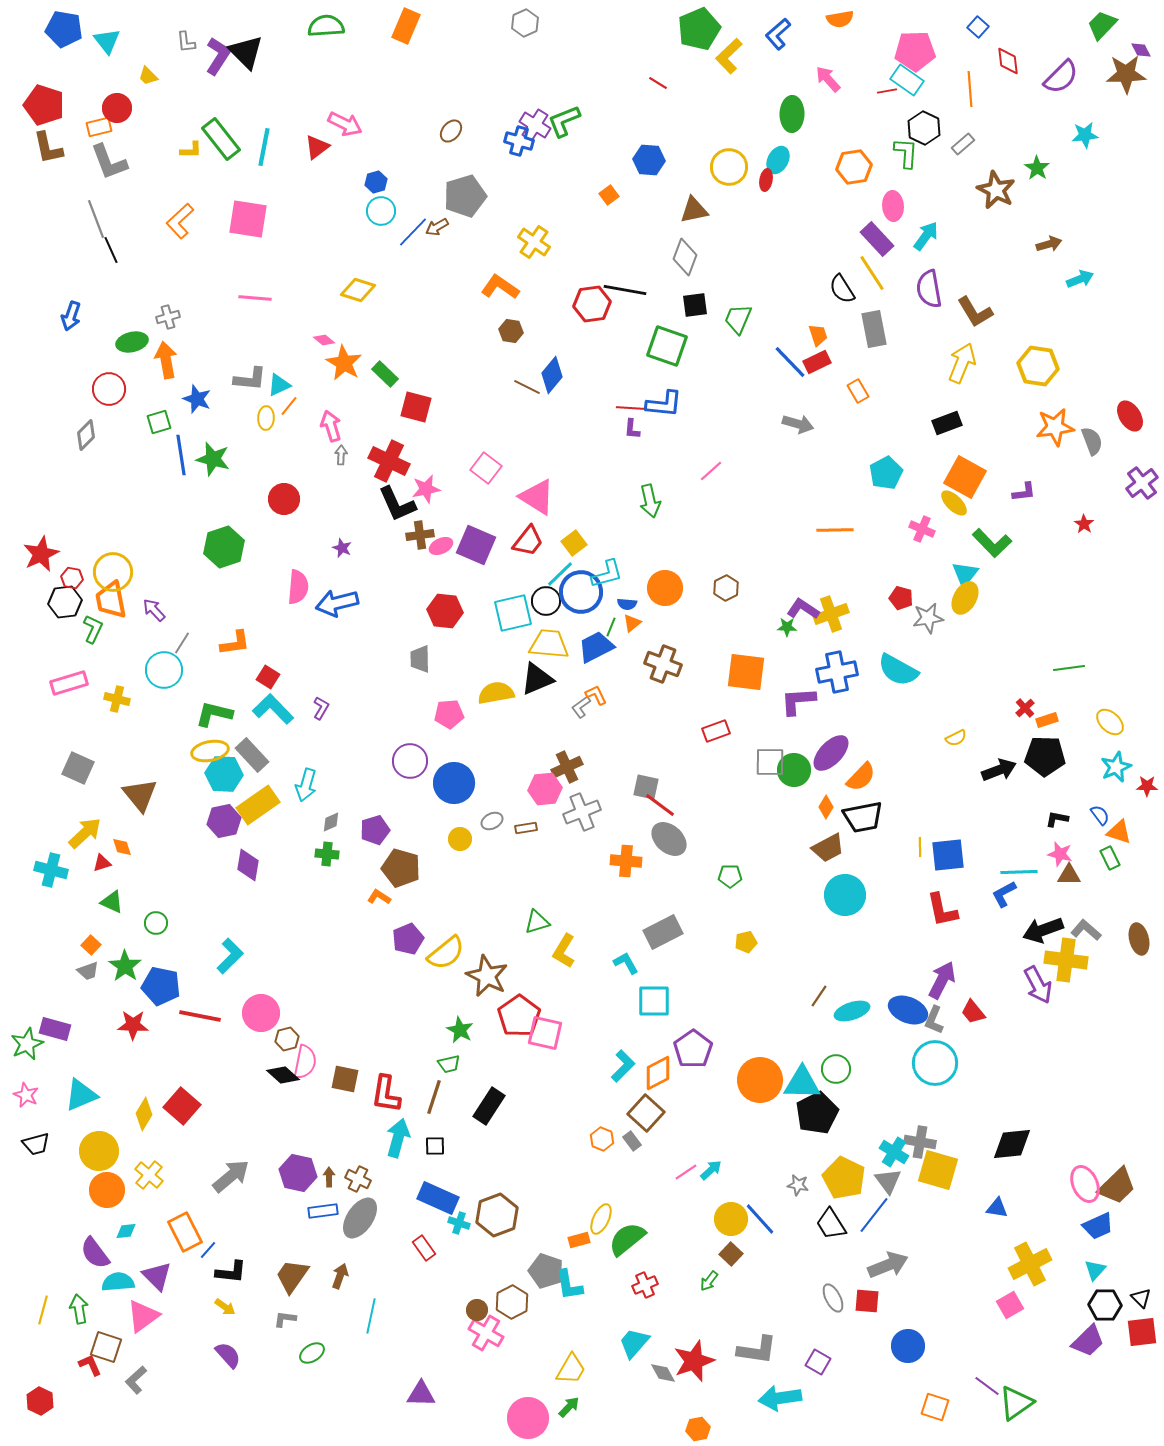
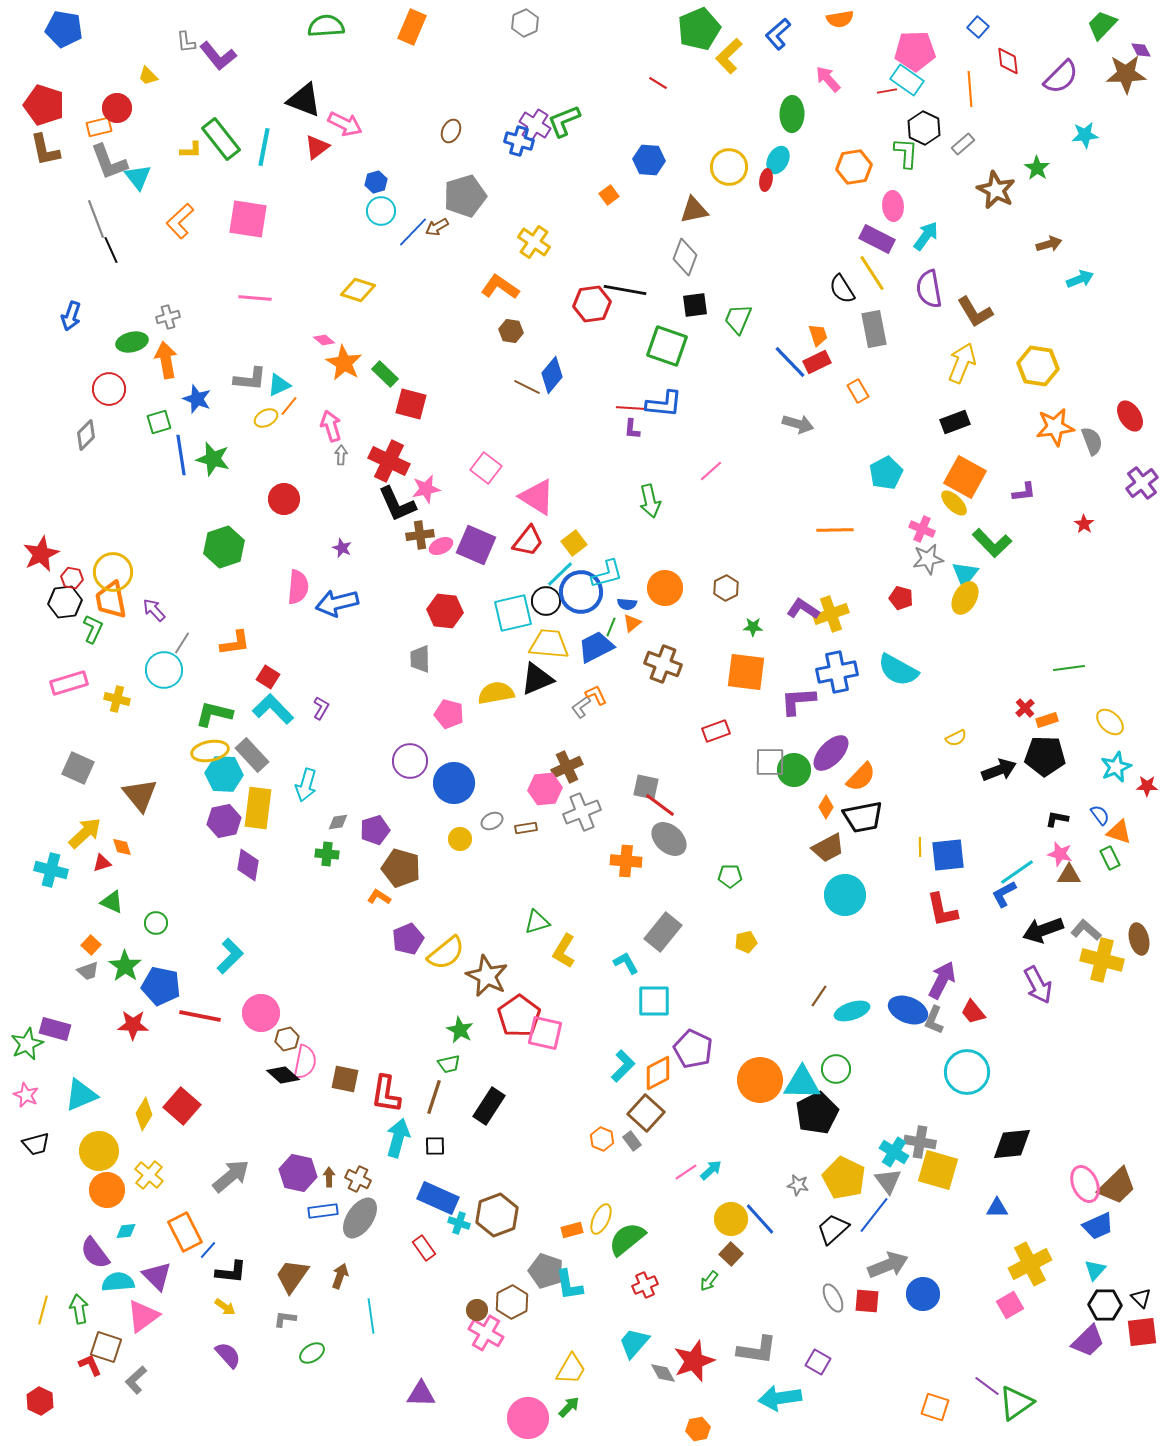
orange rectangle at (406, 26): moved 6 px right, 1 px down
cyan triangle at (107, 41): moved 31 px right, 136 px down
black triangle at (246, 52): moved 58 px right, 48 px down; rotated 24 degrees counterclockwise
purple L-shape at (218, 56): rotated 108 degrees clockwise
brown ellipse at (451, 131): rotated 15 degrees counterclockwise
brown L-shape at (48, 148): moved 3 px left, 2 px down
purple rectangle at (877, 239): rotated 20 degrees counterclockwise
red square at (416, 407): moved 5 px left, 3 px up
yellow ellipse at (266, 418): rotated 60 degrees clockwise
black rectangle at (947, 423): moved 8 px right, 1 px up
gray star at (928, 618): moved 59 px up
green star at (787, 627): moved 34 px left
pink pentagon at (449, 714): rotated 20 degrees clockwise
yellow rectangle at (258, 805): moved 3 px down; rotated 48 degrees counterclockwise
gray diamond at (331, 822): moved 7 px right; rotated 15 degrees clockwise
cyan line at (1019, 872): moved 2 px left; rotated 33 degrees counterclockwise
gray rectangle at (663, 932): rotated 24 degrees counterclockwise
yellow cross at (1066, 960): moved 36 px right; rotated 6 degrees clockwise
purple pentagon at (693, 1049): rotated 12 degrees counterclockwise
cyan circle at (935, 1063): moved 32 px right, 9 px down
blue triangle at (997, 1208): rotated 10 degrees counterclockwise
black trapezoid at (831, 1224): moved 2 px right, 5 px down; rotated 80 degrees clockwise
orange rectangle at (579, 1240): moved 7 px left, 10 px up
cyan line at (371, 1316): rotated 20 degrees counterclockwise
blue circle at (908, 1346): moved 15 px right, 52 px up
